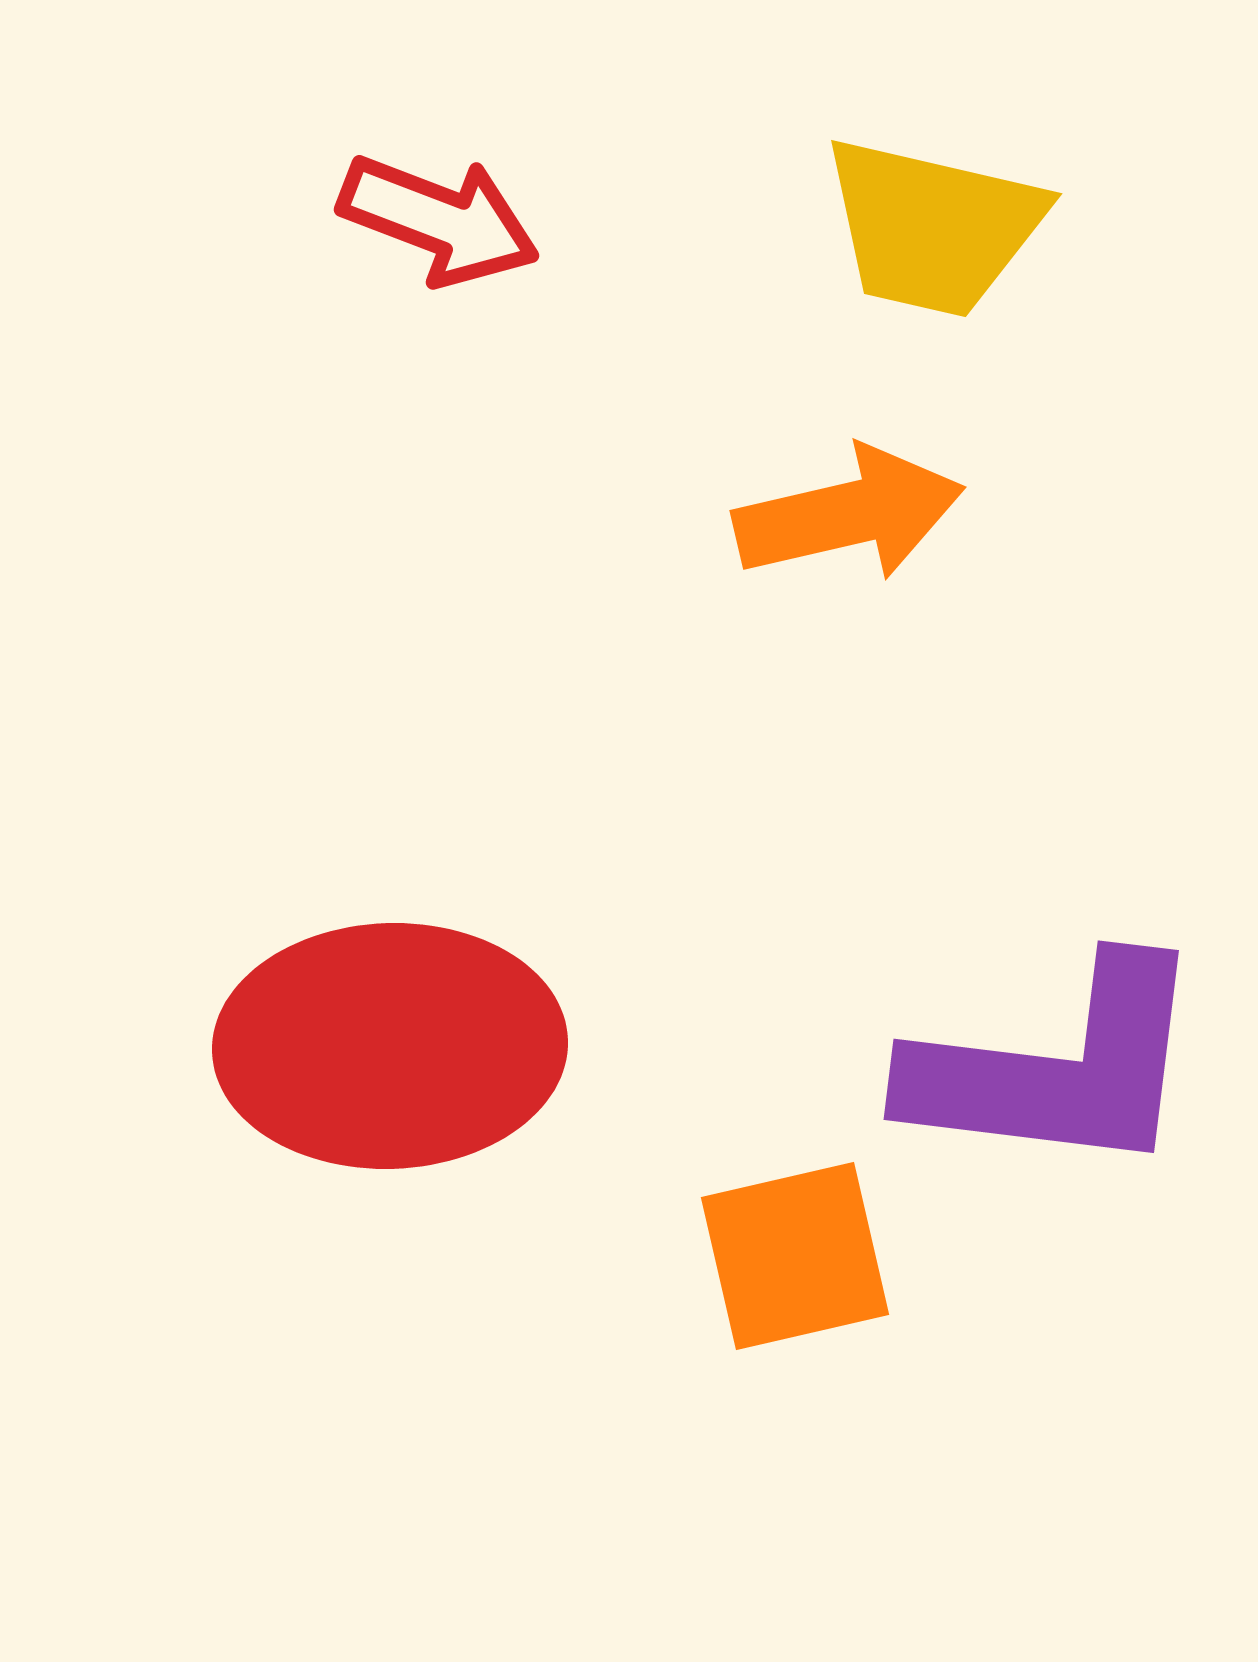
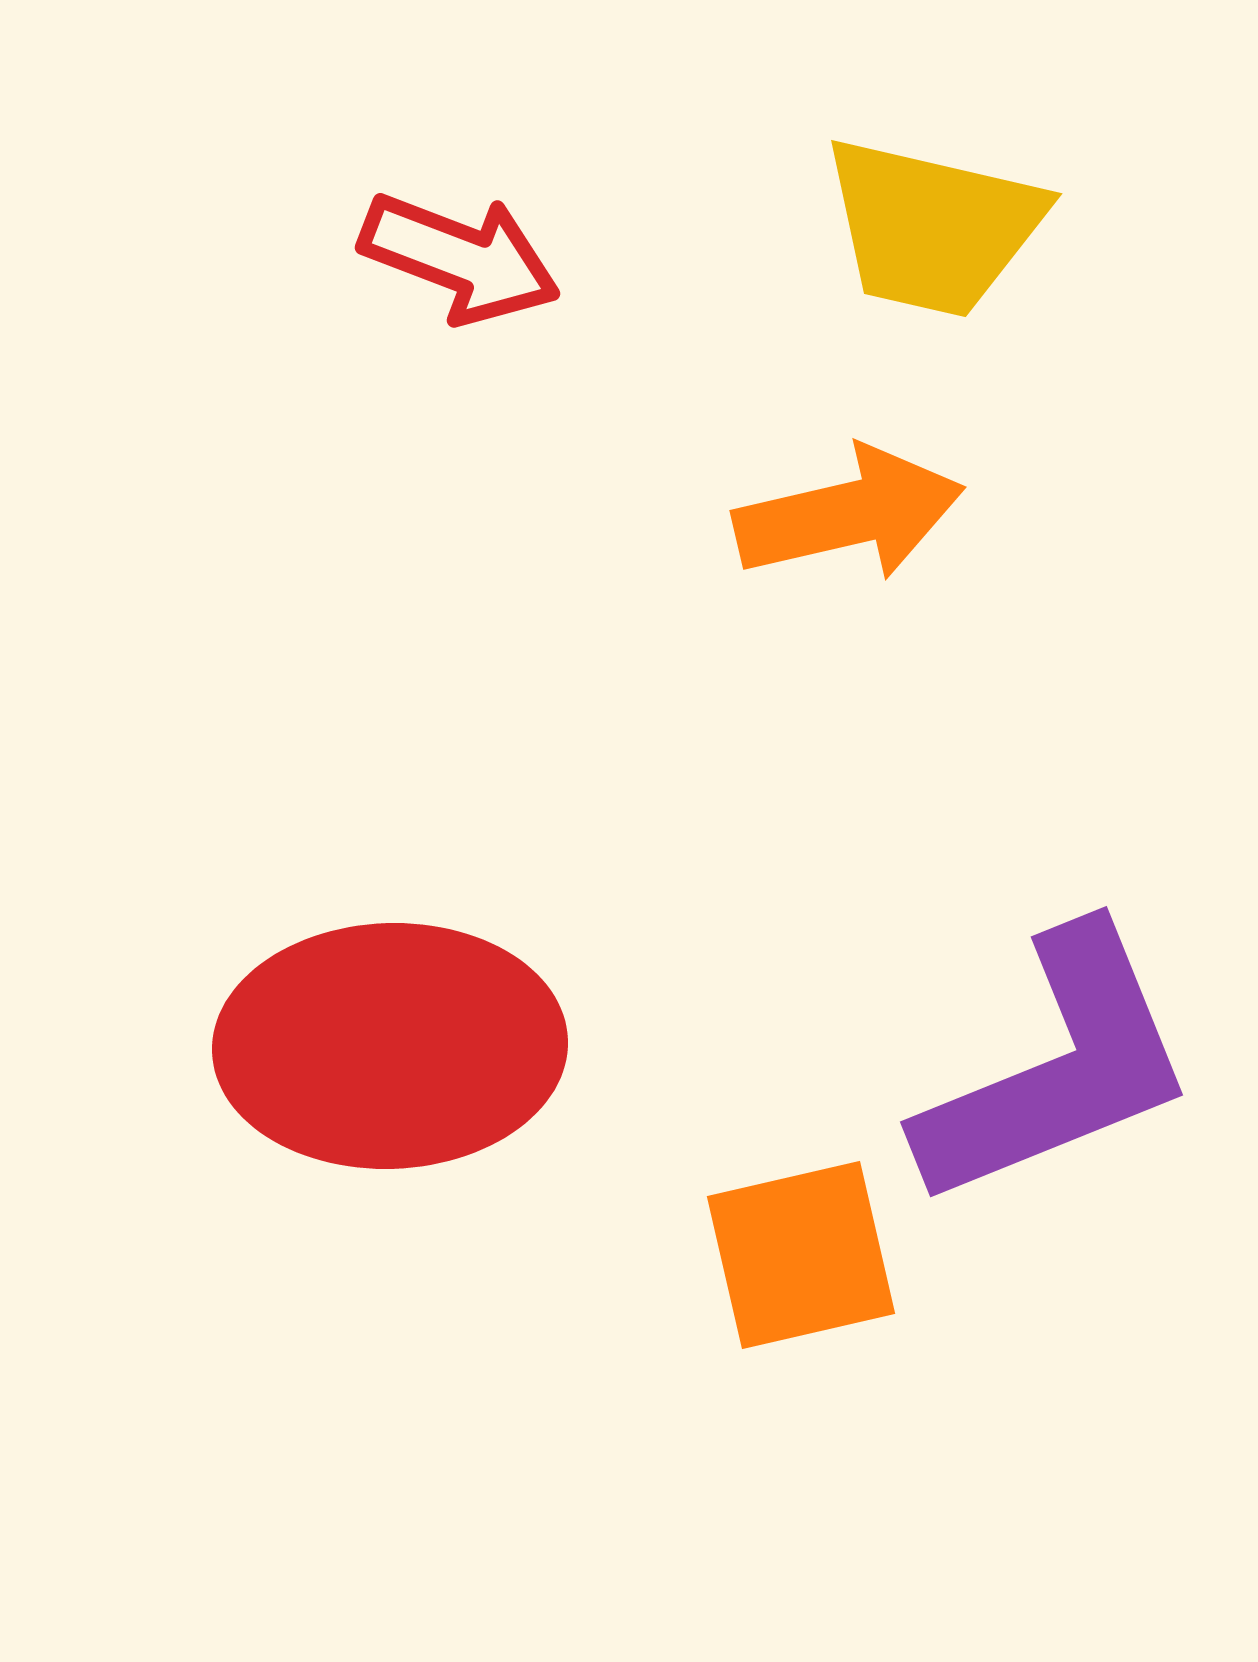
red arrow: moved 21 px right, 38 px down
purple L-shape: rotated 29 degrees counterclockwise
orange square: moved 6 px right, 1 px up
